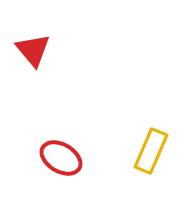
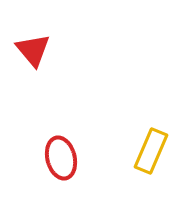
red ellipse: rotated 45 degrees clockwise
